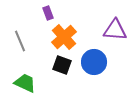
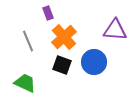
gray line: moved 8 px right
